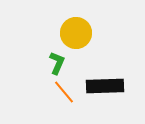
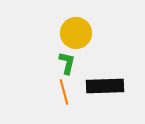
green L-shape: moved 10 px right; rotated 10 degrees counterclockwise
orange line: rotated 25 degrees clockwise
